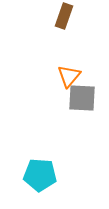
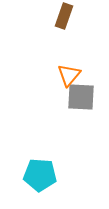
orange triangle: moved 1 px up
gray square: moved 1 px left, 1 px up
